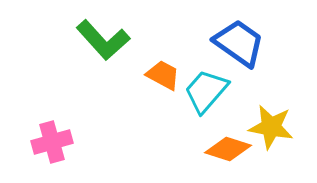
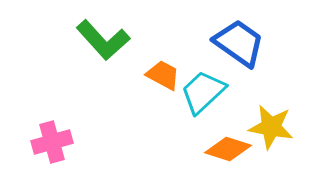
cyan trapezoid: moved 3 px left, 1 px down; rotated 6 degrees clockwise
